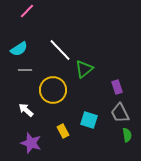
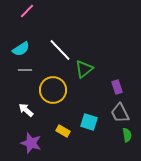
cyan semicircle: moved 2 px right
cyan square: moved 2 px down
yellow rectangle: rotated 32 degrees counterclockwise
